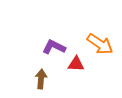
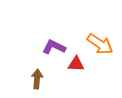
brown arrow: moved 4 px left
